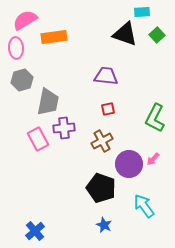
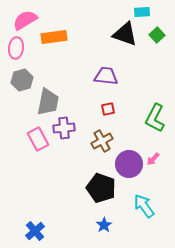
pink ellipse: rotated 10 degrees clockwise
blue star: rotated 14 degrees clockwise
